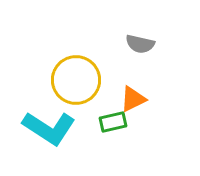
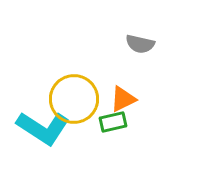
yellow circle: moved 2 px left, 19 px down
orange triangle: moved 10 px left
cyan L-shape: moved 6 px left
